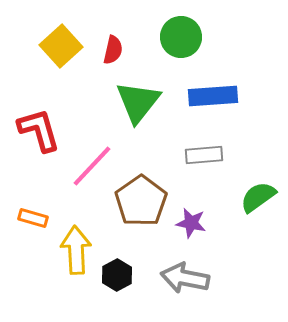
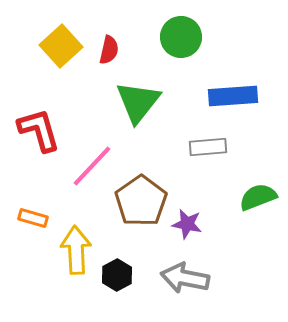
red semicircle: moved 4 px left
blue rectangle: moved 20 px right
gray rectangle: moved 4 px right, 8 px up
green semicircle: rotated 15 degrees clockwise
purple star: moved 4 px left, 1 px down
